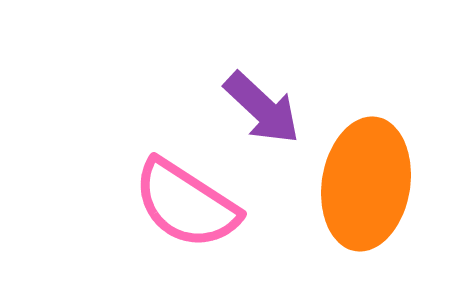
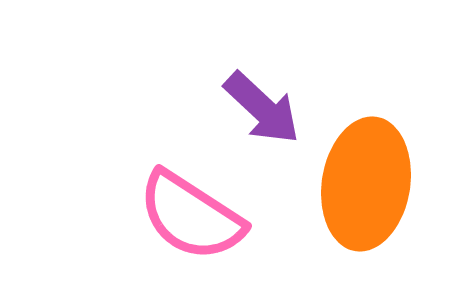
pink semicircle: moved 5 px right, 12 px down
